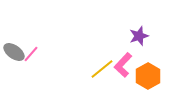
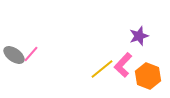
gray ellipse: moved 3 px down
orange hexagon: rotated 10 degrees counterclockwise
